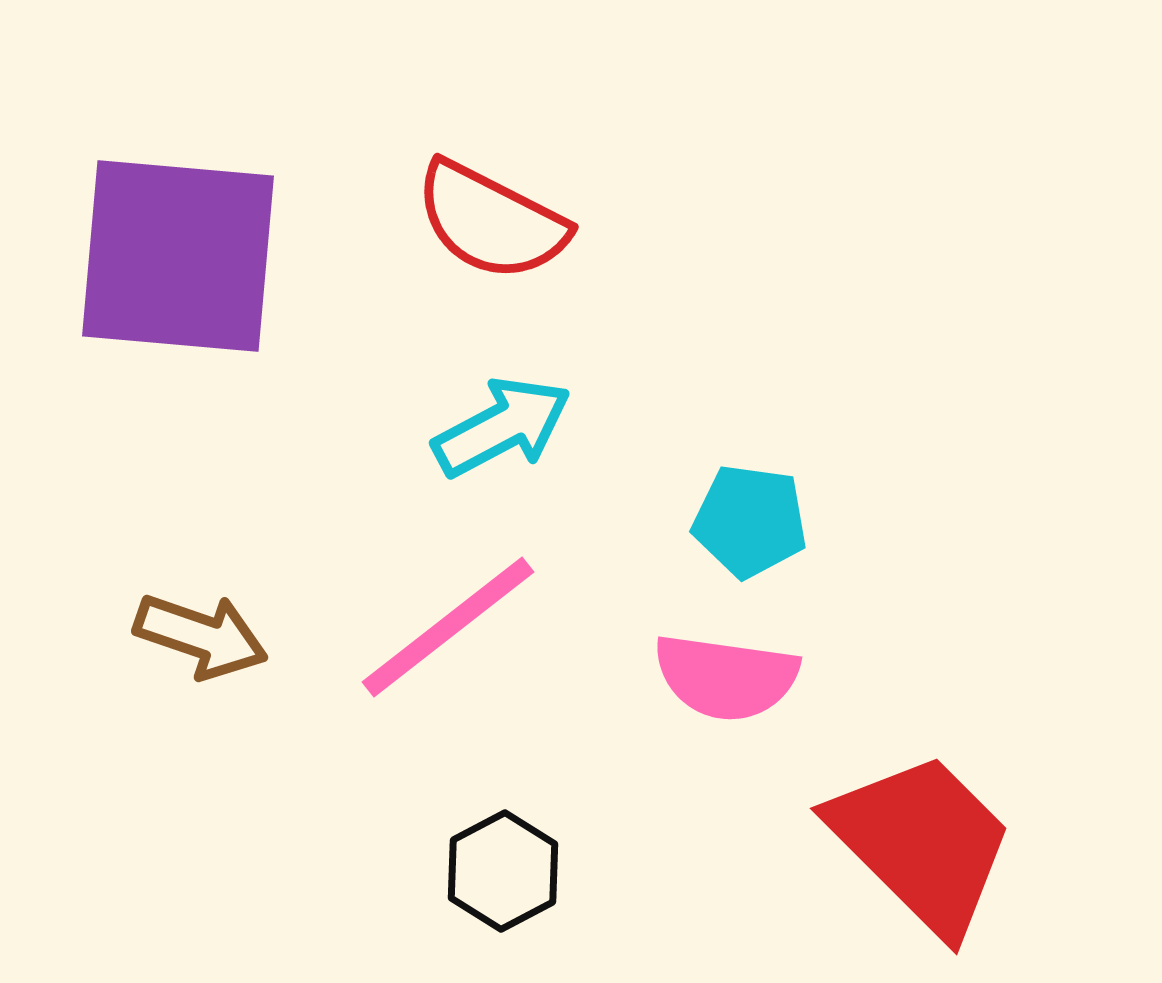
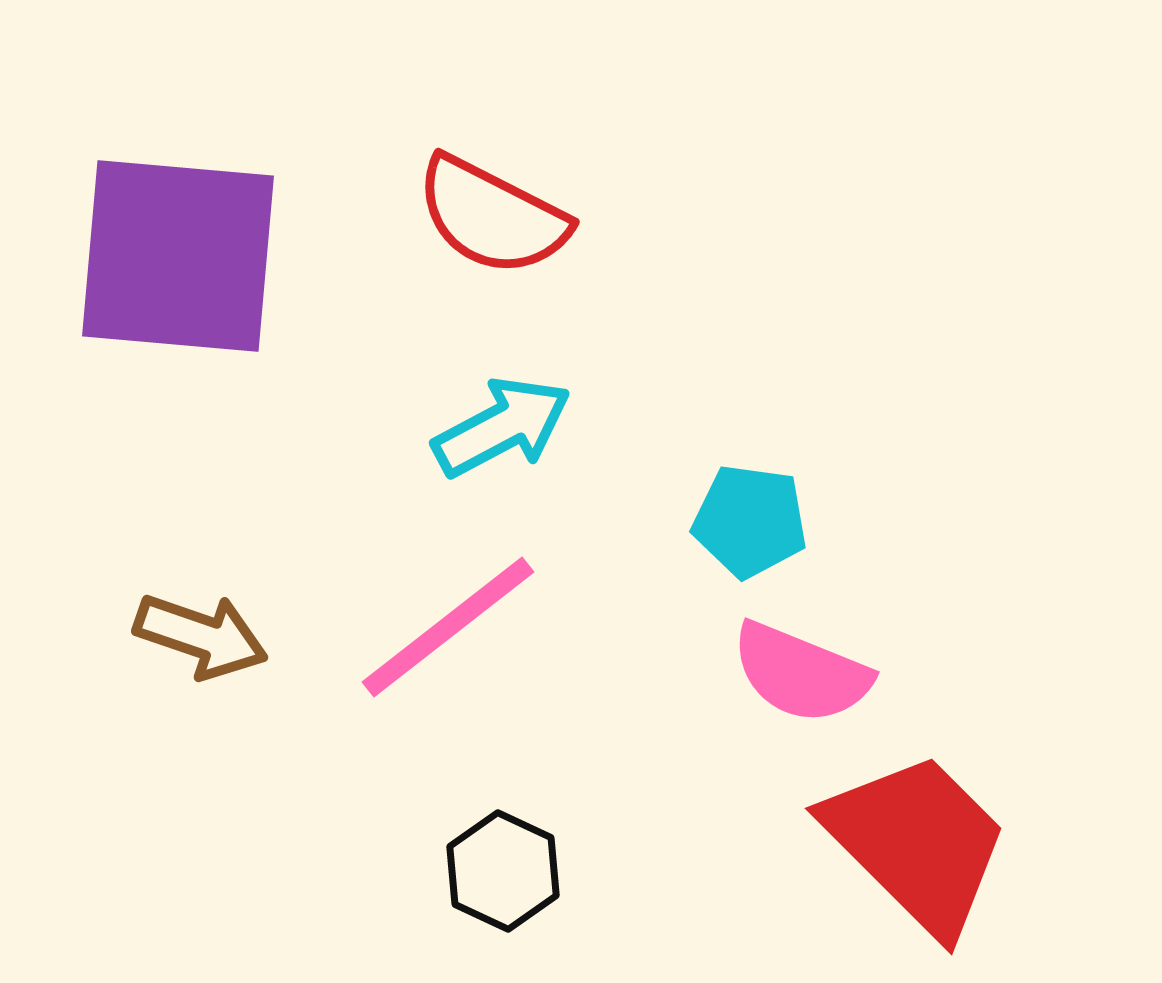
red semicircle: moved 1 px right, 5 px up
pink semicircle: moved 75 px right, 4 px up; rotated 14 degrees clockwise
red trapezoid: moved 5 px left
black hexagon: rotated 7 degrees counterclockwise
